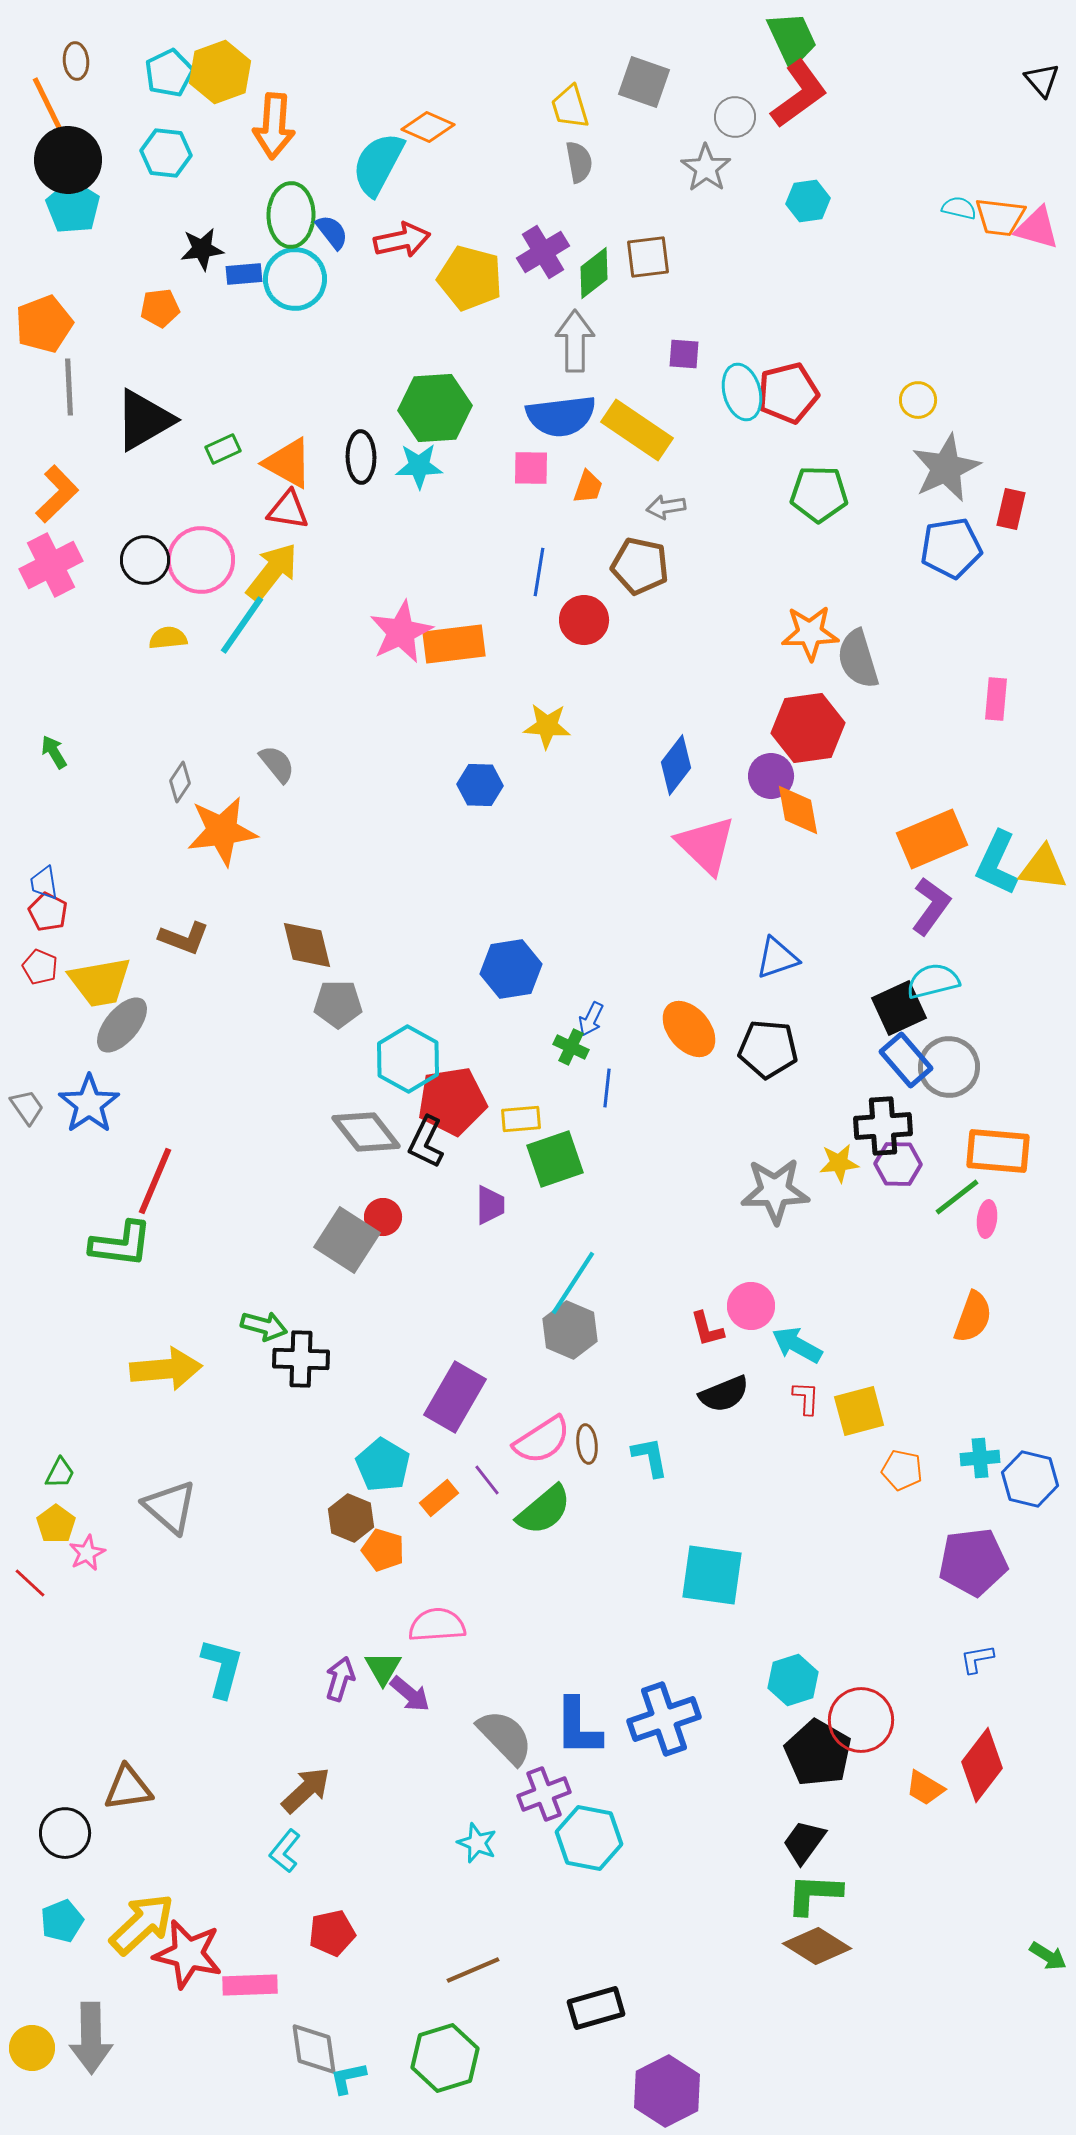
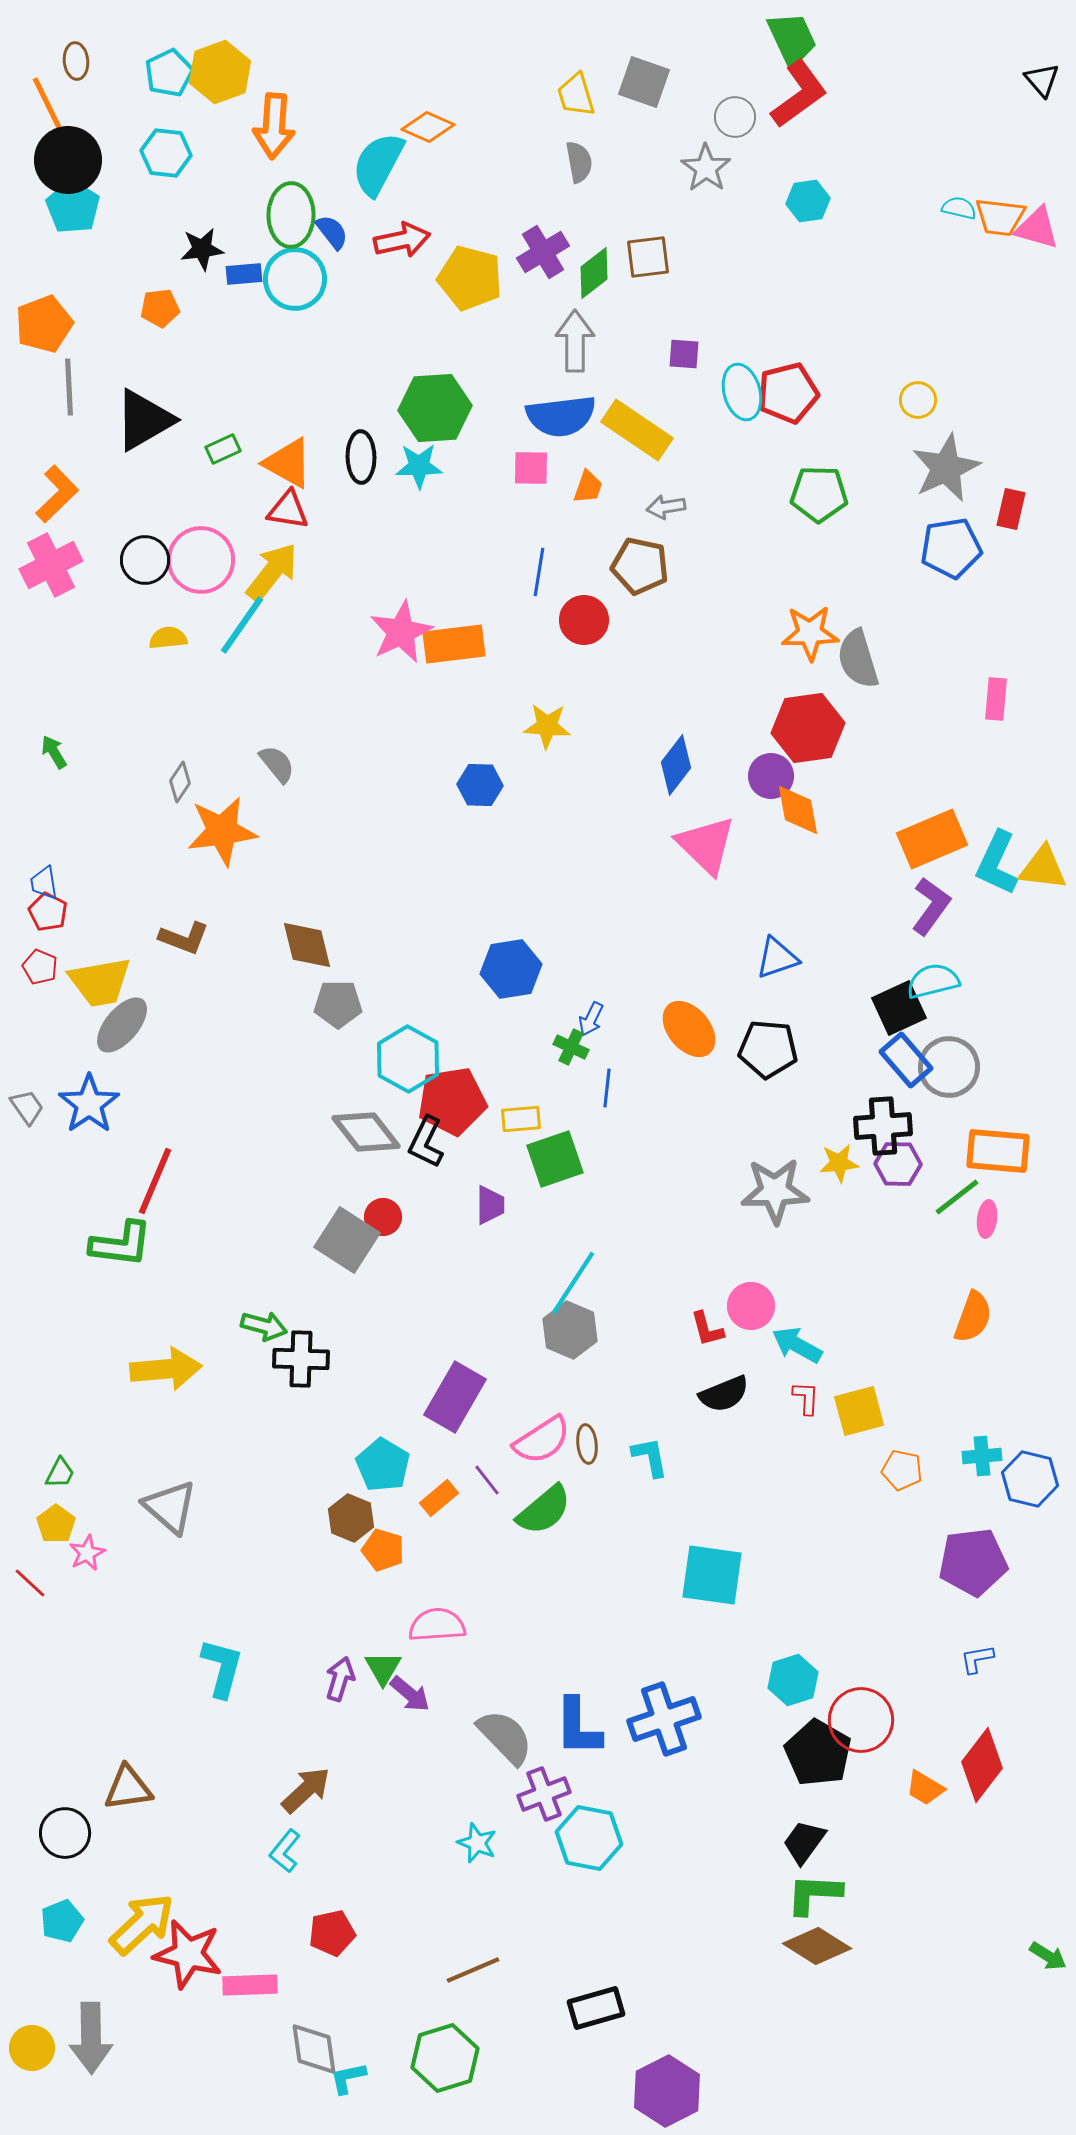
yellow trapezoid at (570, 107): moved 6 px right, 12 px up
cyan cross at (980, 1458): moved 2 px right, 2 px up
